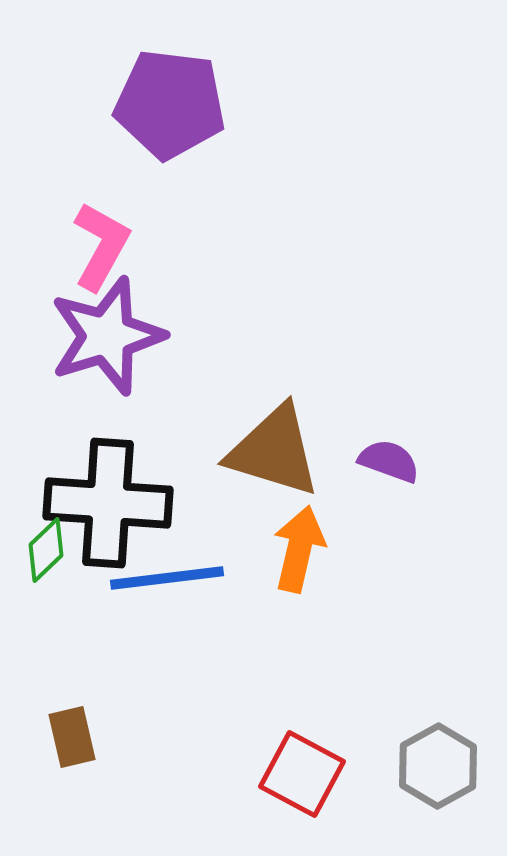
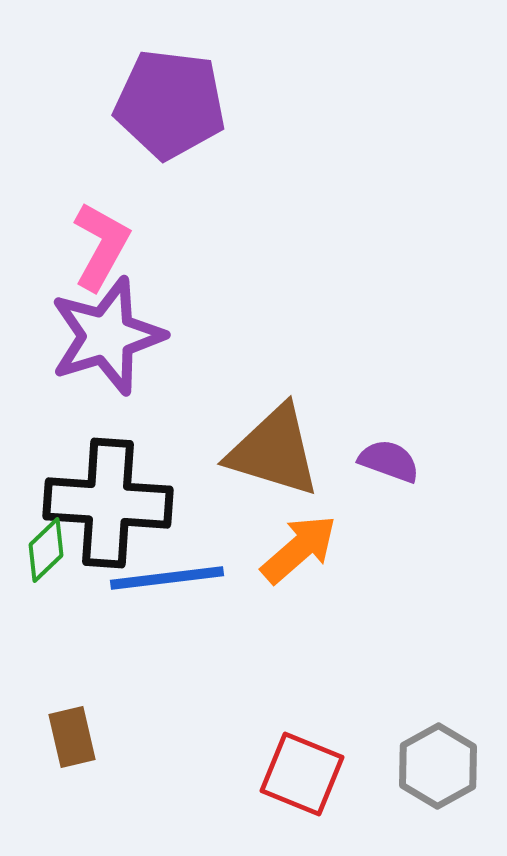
orange arrow: rotated 36 degrees clockwise
red square: rotated 6 degrees counterclockwise
